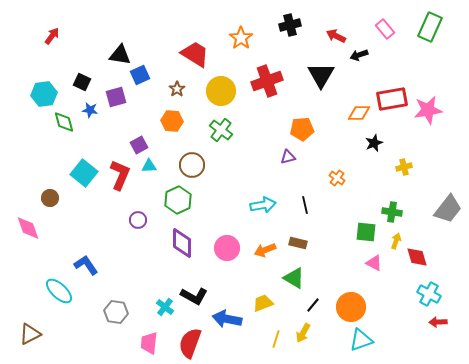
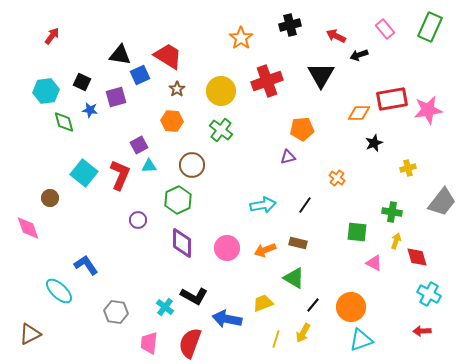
red trapezoid at (195, 54): moved 27 px left, 2 px down
cyan hexagon at (44, 94): moved 2 px right, 3 px up
yellow cross at (404, 167): moved 4 px right, 1 px down
black line at (305, 205): rotated 48 degrees clockwise
gray trapezoid at (448, 209): moved 6 px left, 7 px up
green square at (366, 232): moved 9 px left
red arrow at (438, 322): moved 16 px left, 9 px down
